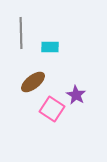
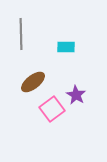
gray line: moved 1 px down
cyan rectangle: moved 16 px right
pink square: rotated 20 degrees clockwise
